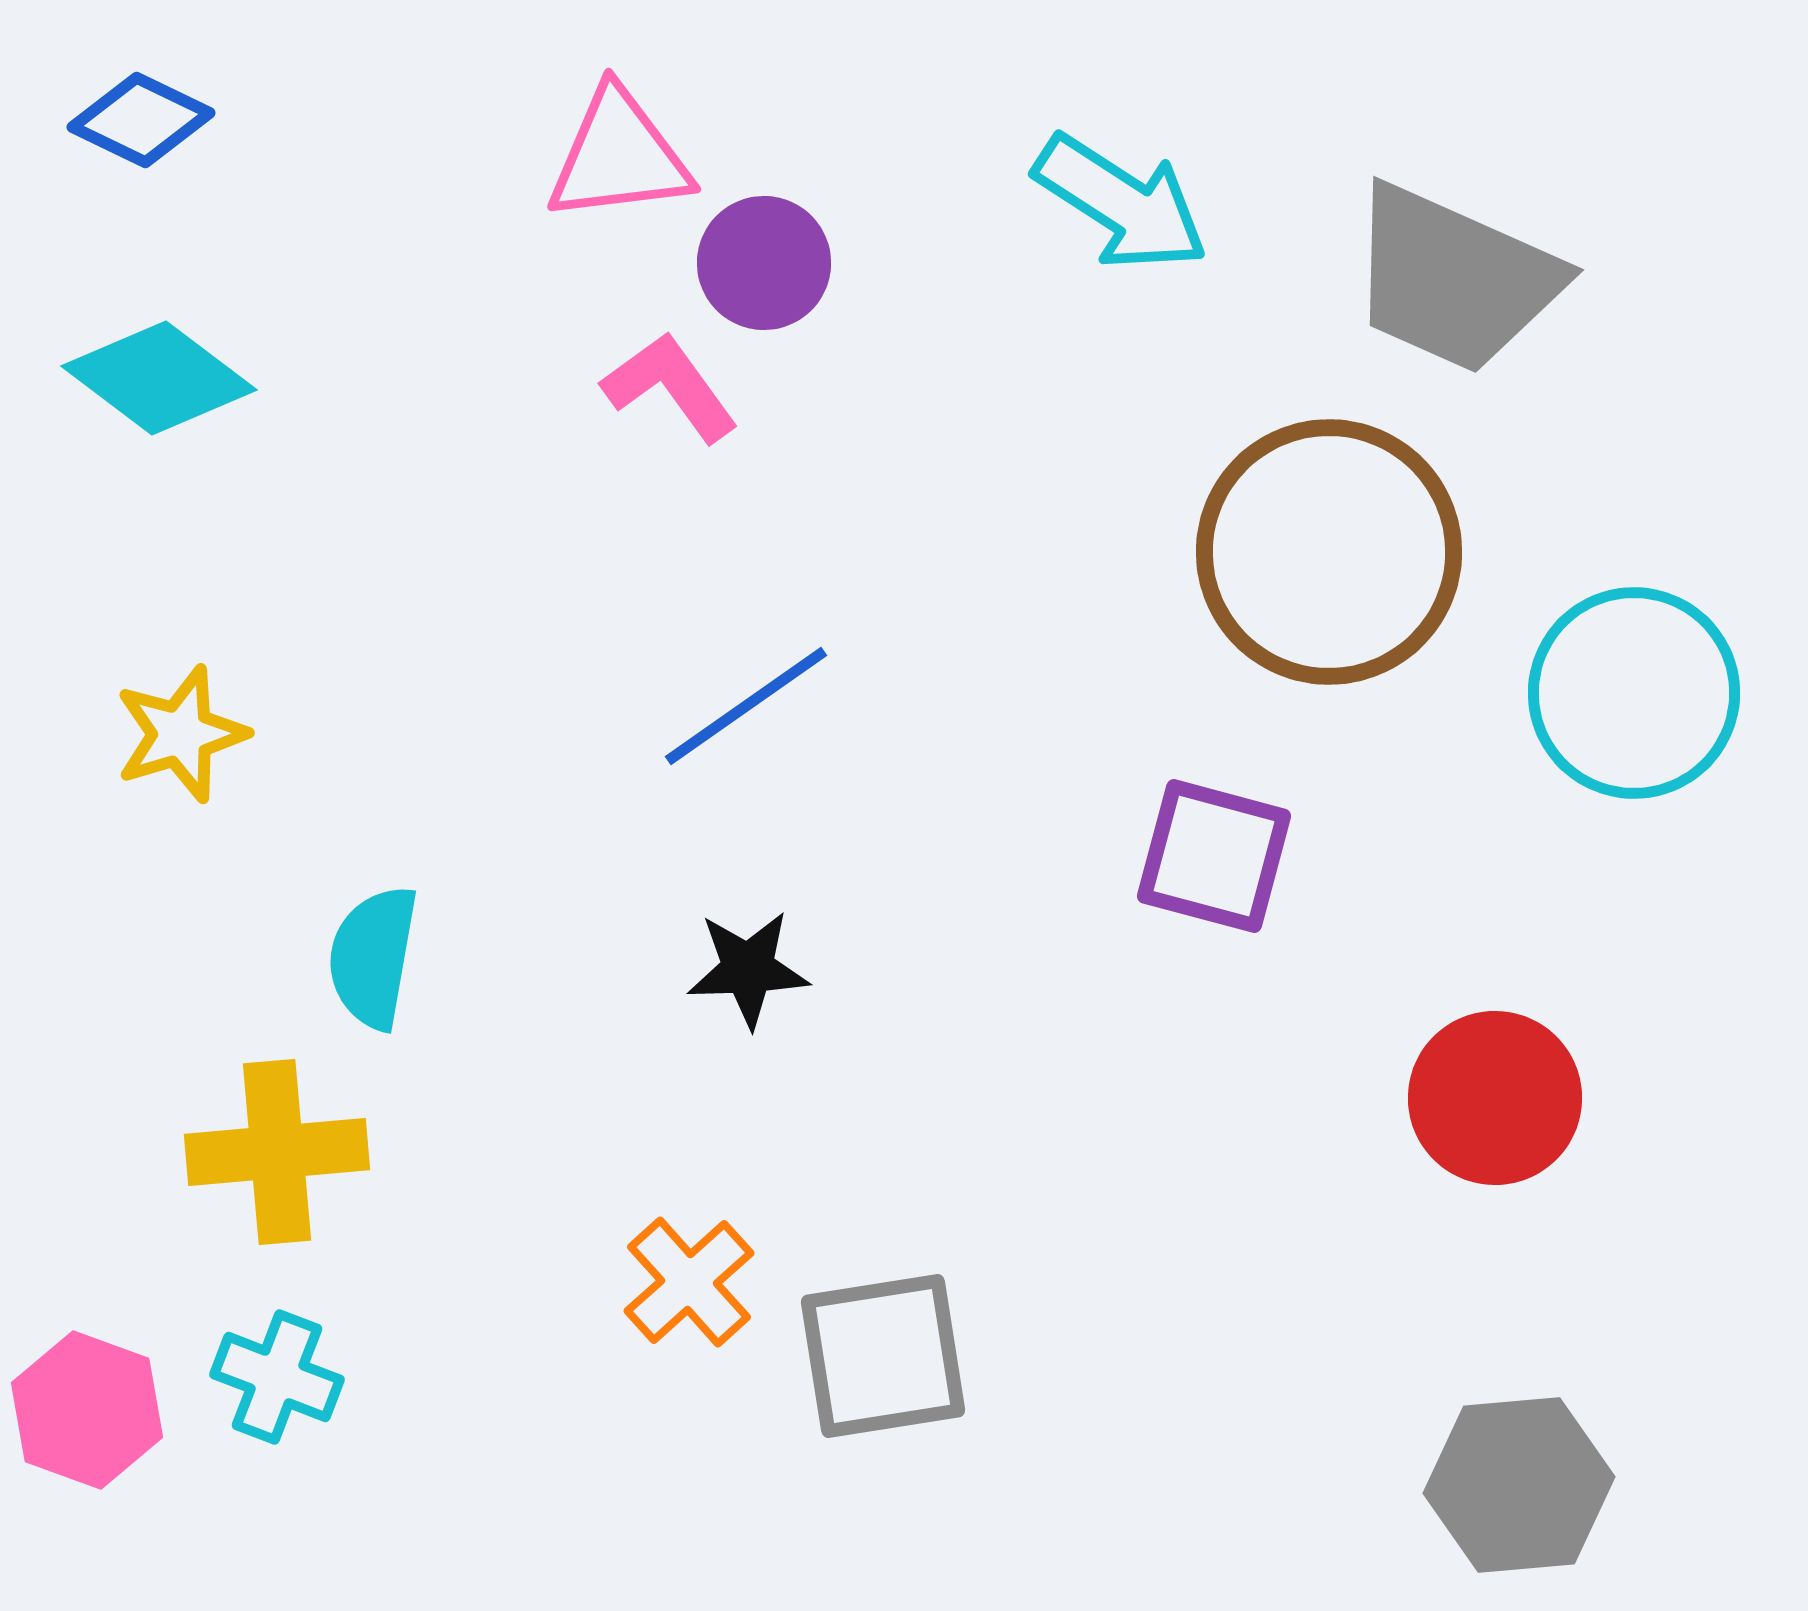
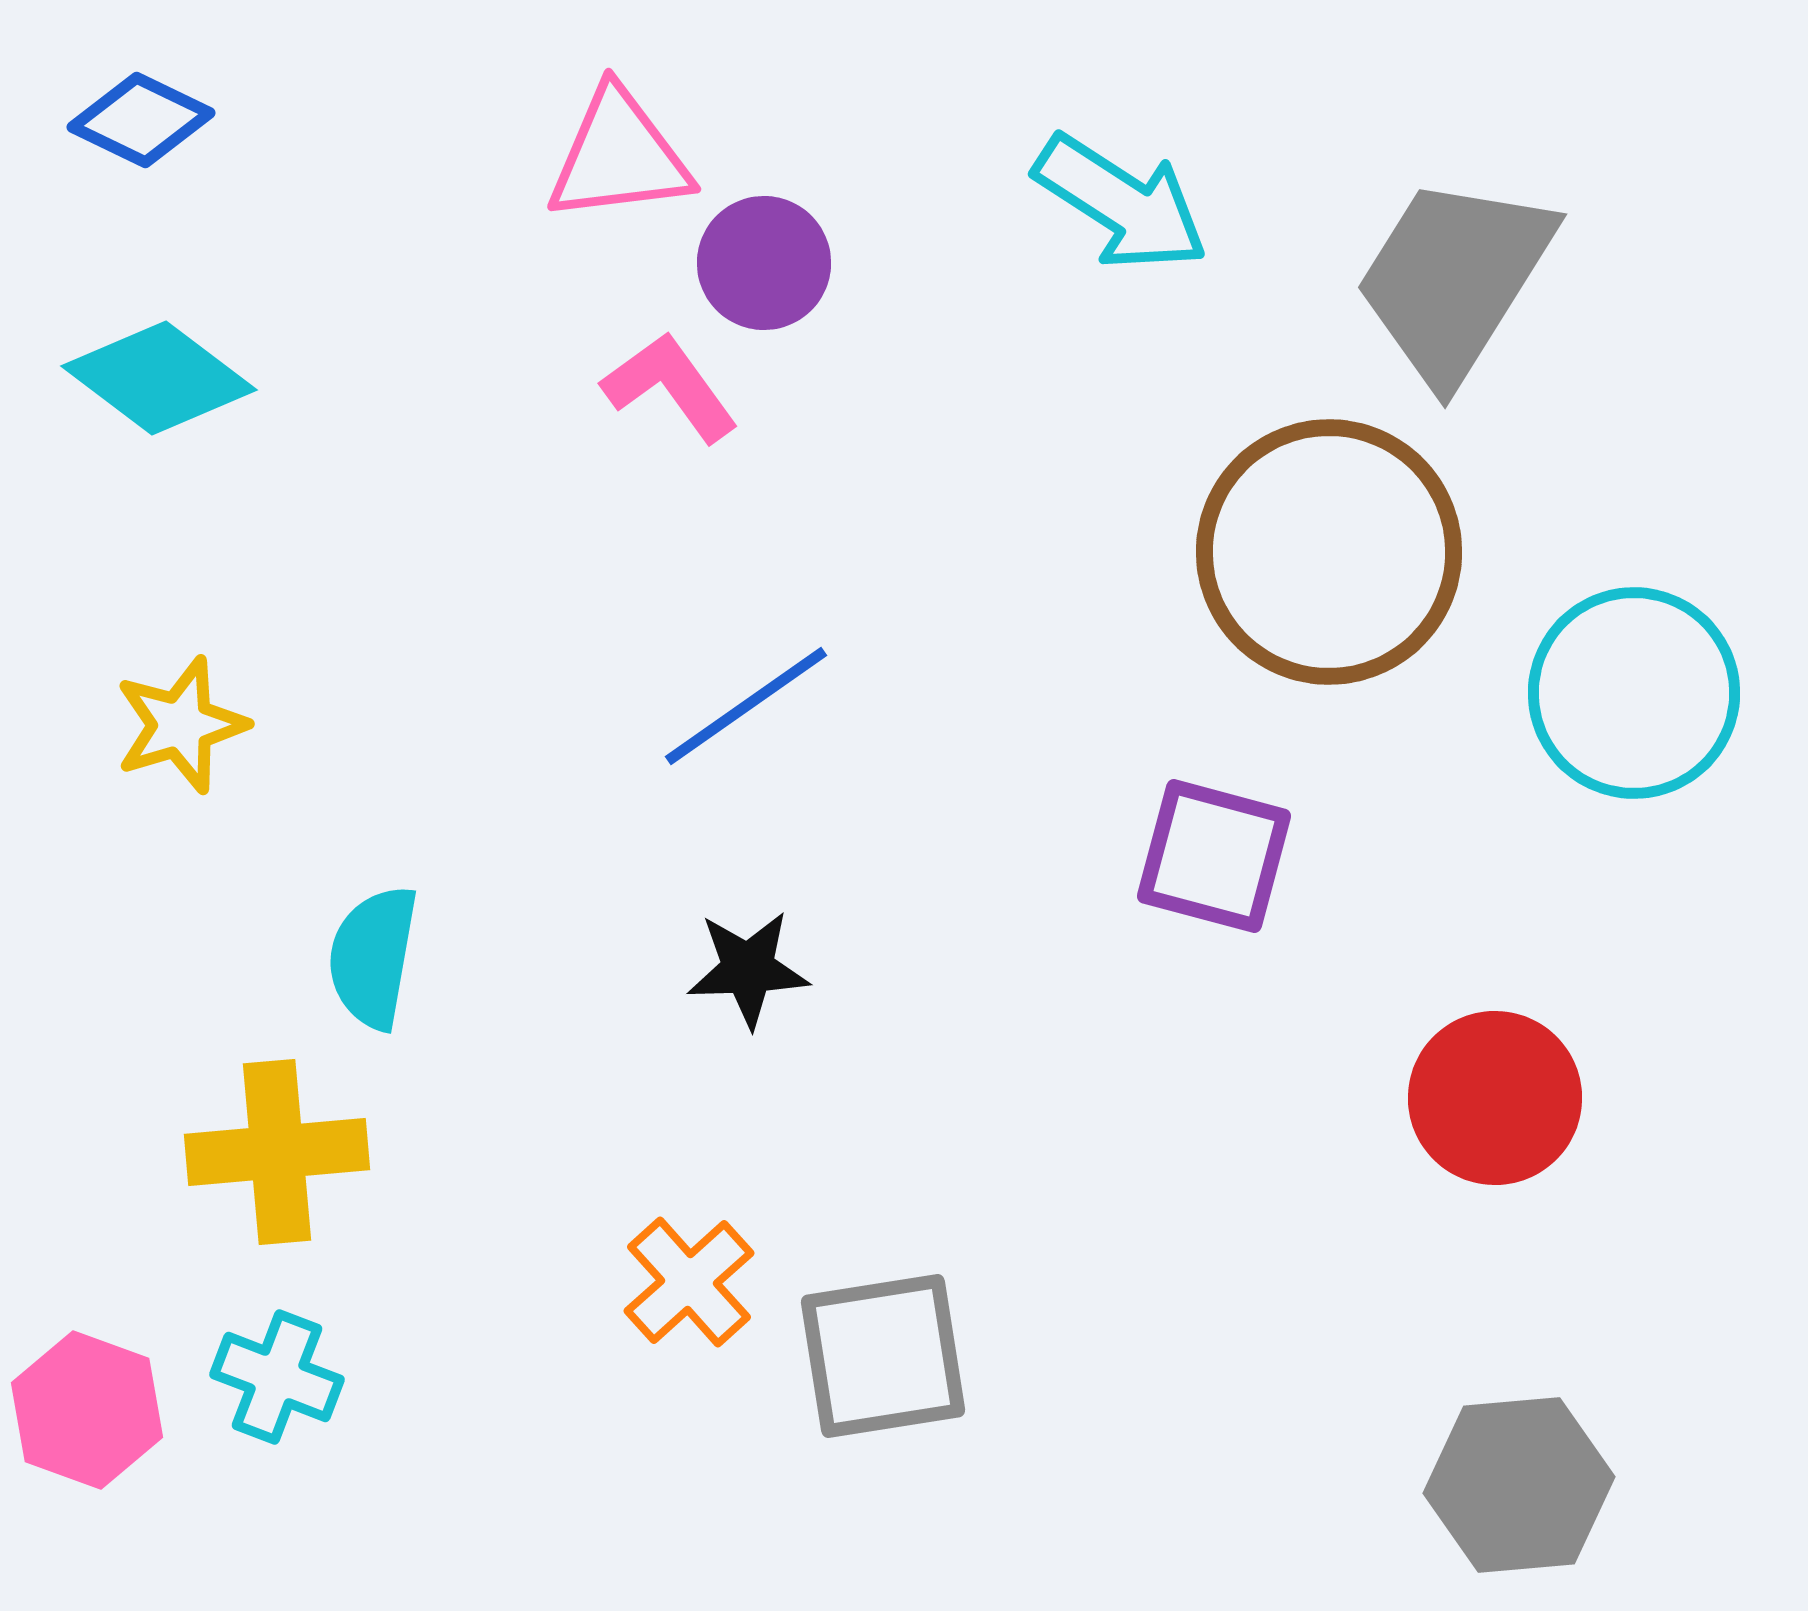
gray trapezoid: rotated 98 degrees clockwise
yellow star: moved 9 px up
